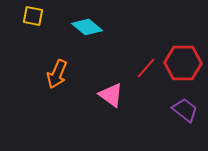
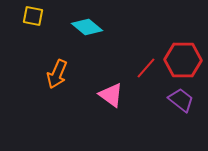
red hexagon: moved 3 px up
purple trapezoid: moved 4 px left, 10 px up
